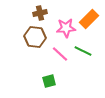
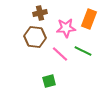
orange rectangle: rotated 24 degrees counterclockwise
